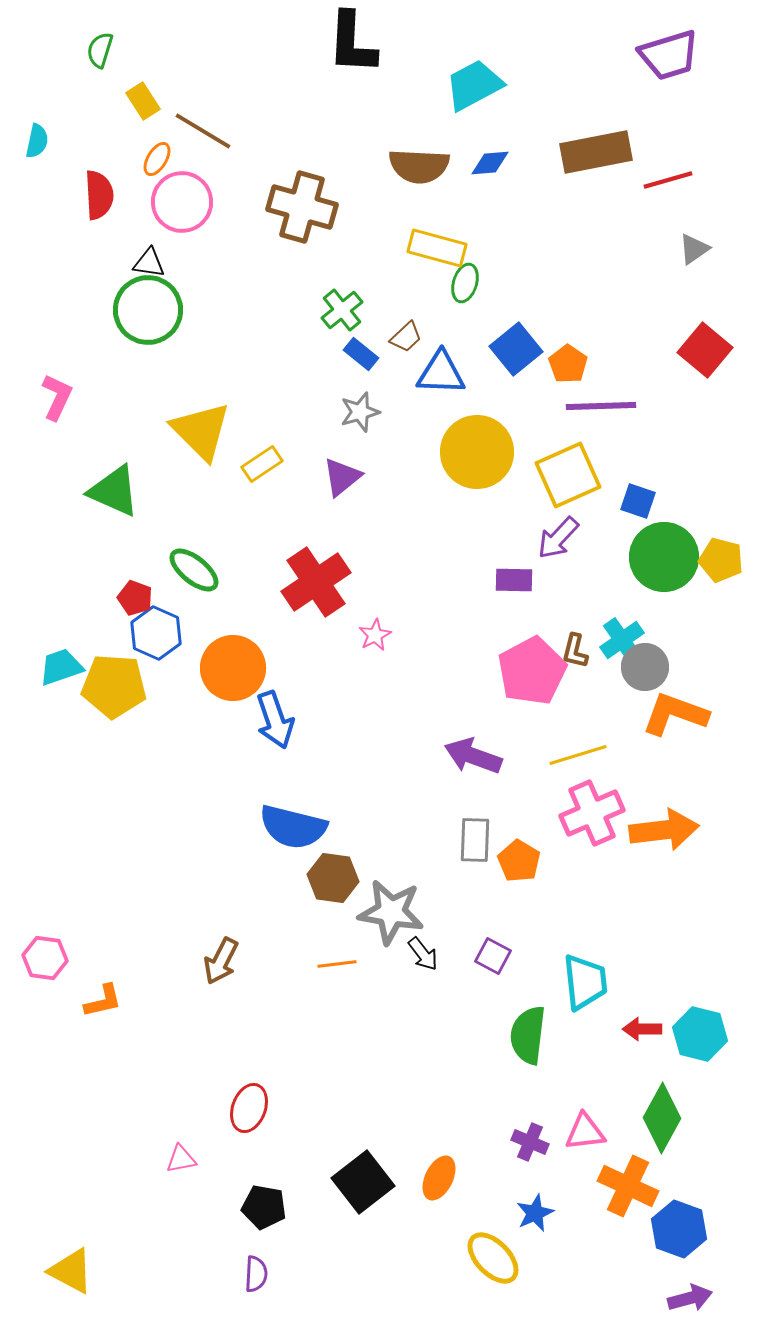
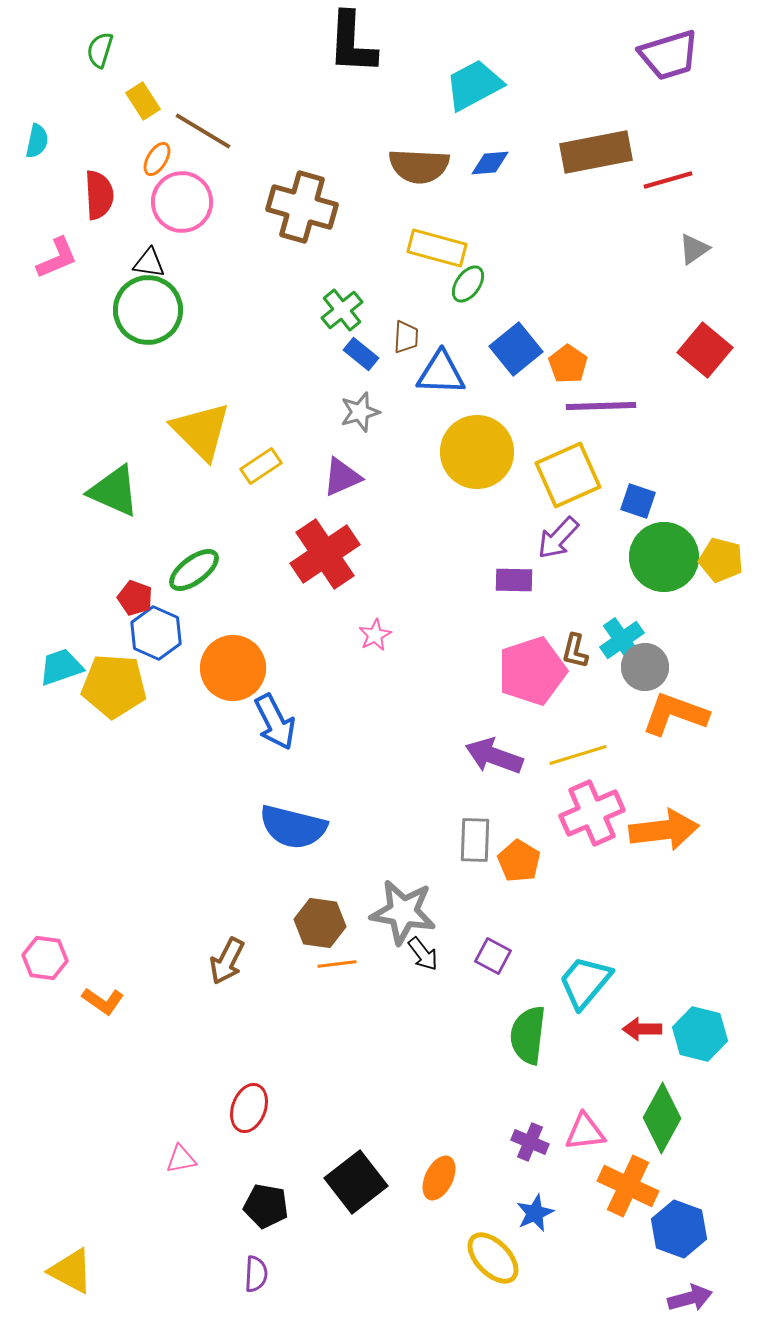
green ellipse at (465, 283): moved 3 px right, 1 px down; rotated 18 degrees clockwise
brown trapezoid at (406, 337): rotated 44 degrees counterclockwise
pink L-shape at (57, 397): moved 139 px up; rotated 42 degrees clockwise
yellow rectangle at (262, 464): moved 1 px left, 2 px down
purple triangle at (342, 477): rotated 15 degrees clockwise
green ellipse at (194, 570): rotated 76 degrees counterclockwise
red cross at (316, 582): moved 9 px right, 28 px up
pink pentagon at (532, 671): rotated 10 degrees clockwise
blue arrow at (275, 720): moved 2 px down; rotated 8 degrees counterclockwise
purple arrow at (473, 756): moved 21 px right
brown hexagon at (333, 878): moved 13 px left, 45 px down
gray star at (391, 912): moved 12 px right
brown arrow at (221, 961): moved 6 px right
cyan trapezoid at (585, 982): rotated 134 degrees counterclockwise
orange L-shape at (103, 1001): rotated 48 degrees clockwise
black square at (363, 1182): moved 7 px left
black pentagon at (264, 1207): moved 2 px right, 1 px up
